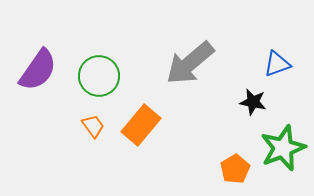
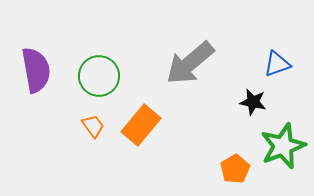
purple semicircle: moved 2 px left; rotated 45 degrees counterclockwise
green star: moved 2 px up
